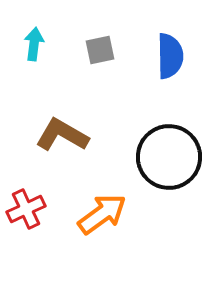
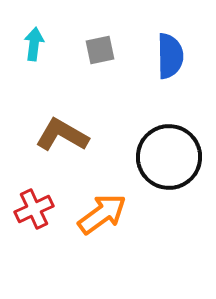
red cross: moved 8 px right
